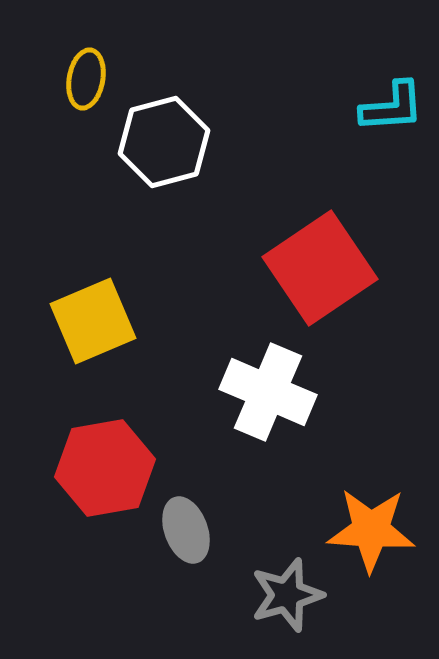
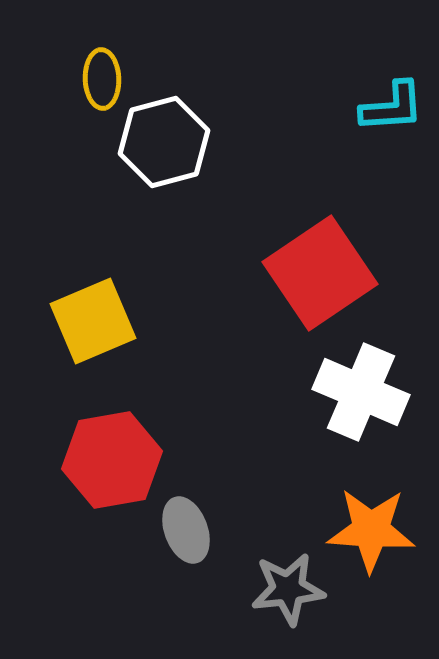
yellow ellipse: moved 16 px right; rotated 12 degrees counterclockwise
red square: moved 5 px down
white cross: moved 93 px right
red hexagon: moved 7 px right, 8 px up
gray star: moved 1 px right, 6 px up; rotated 10 degrees clockwise
